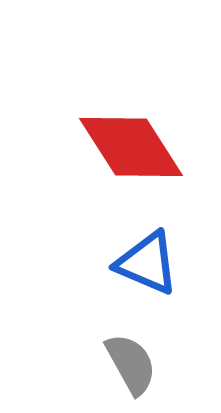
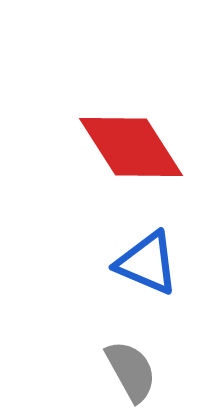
gray semicircle: moved 7 px down
